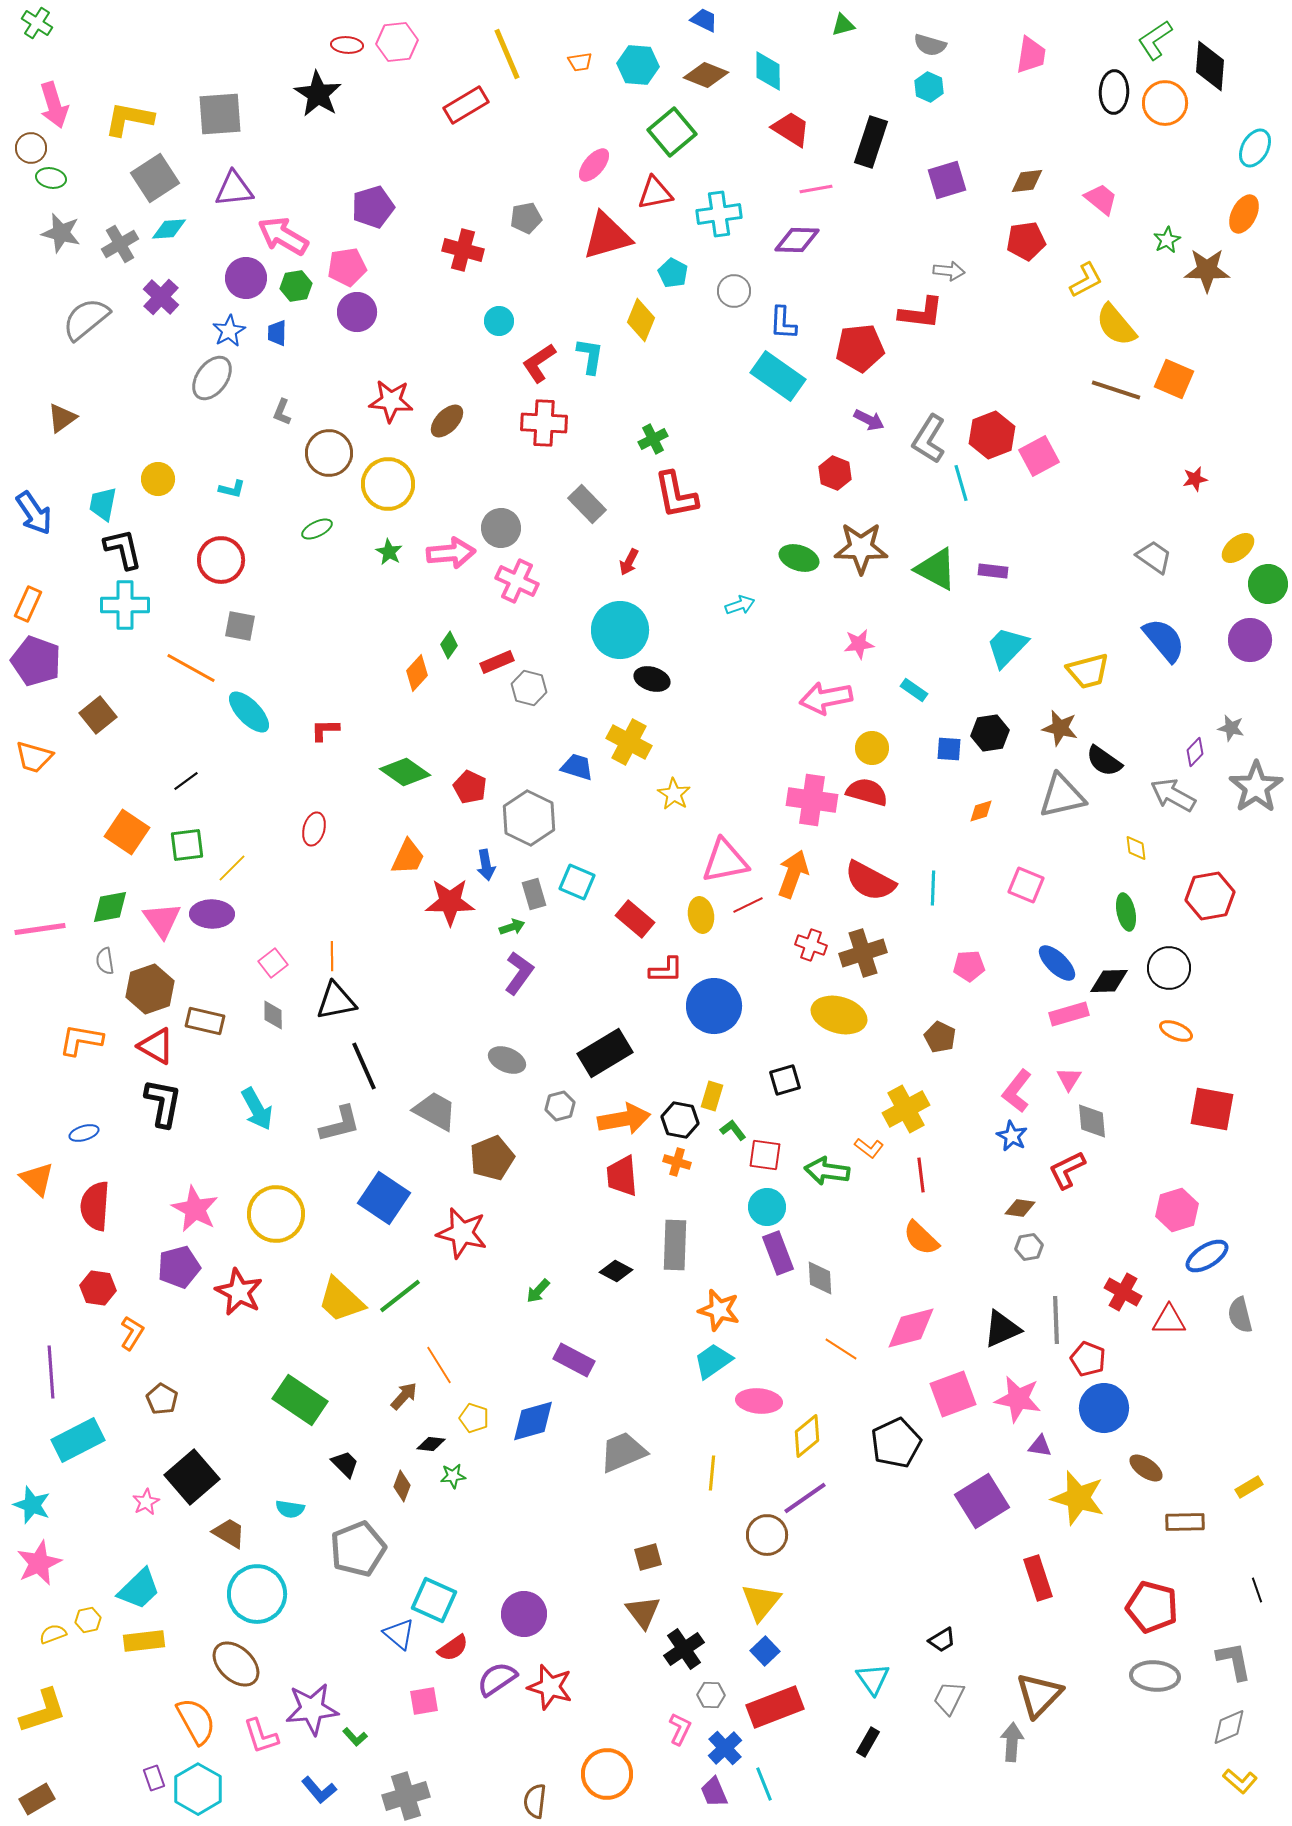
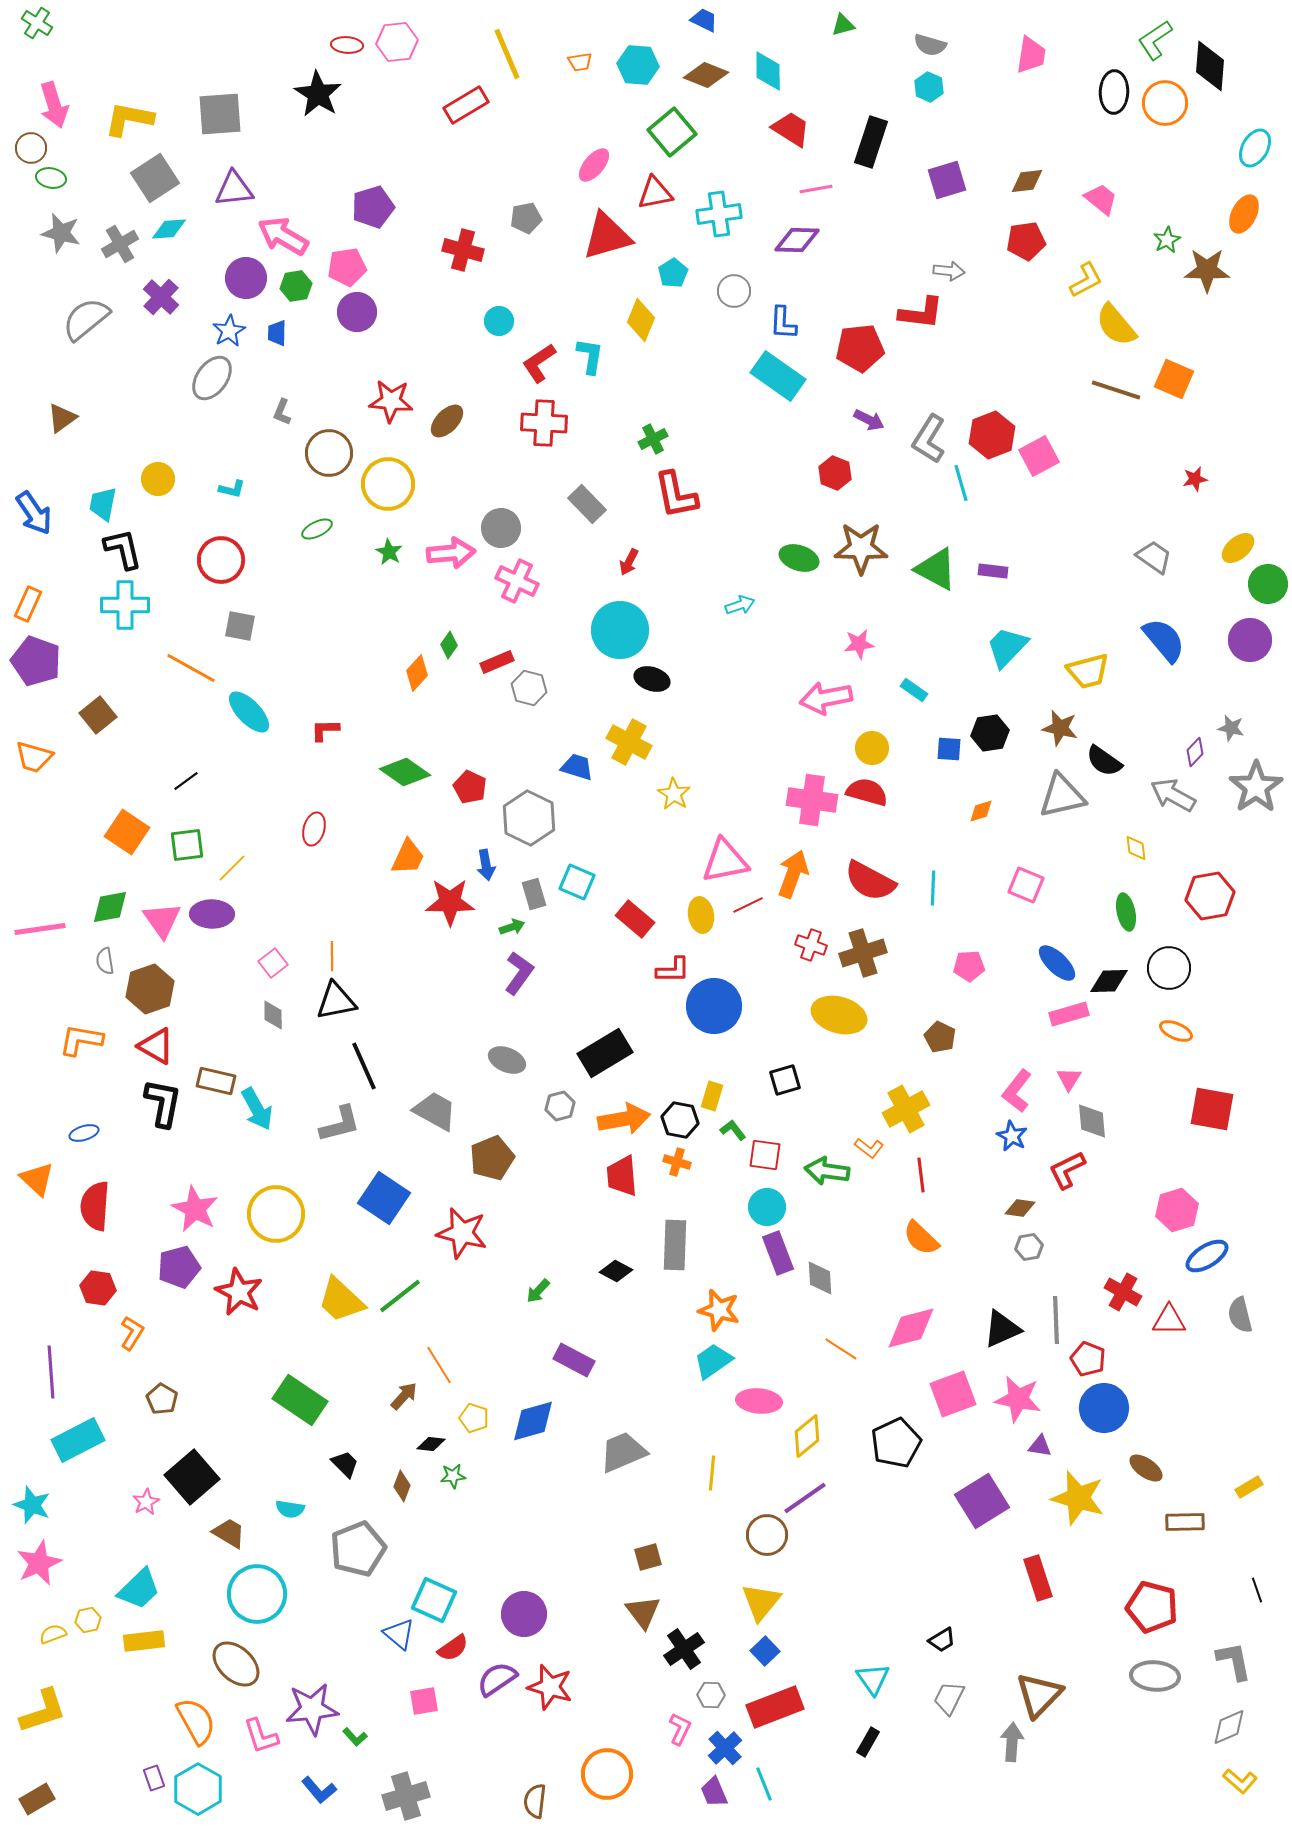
cyan pentagon at (673, 273): rotated 12 degrees clockwise
red L-shape at (666, 970): moved 7 px right
brown rectangle at (205, 1021): moved 11 px right, 60 px down
